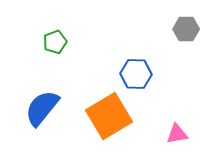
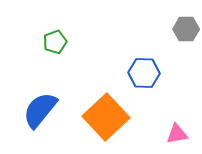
blue hexagon: moved 8 px right, 1 px up
blue semicircle: moved 2 px left, 2 px down
orange square: moved 3 px left, 1 px down; rotated 12 degrees counterclockwise
